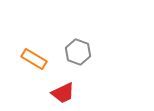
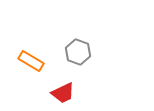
orange rectangle: moved 3 px left, 2 px down
